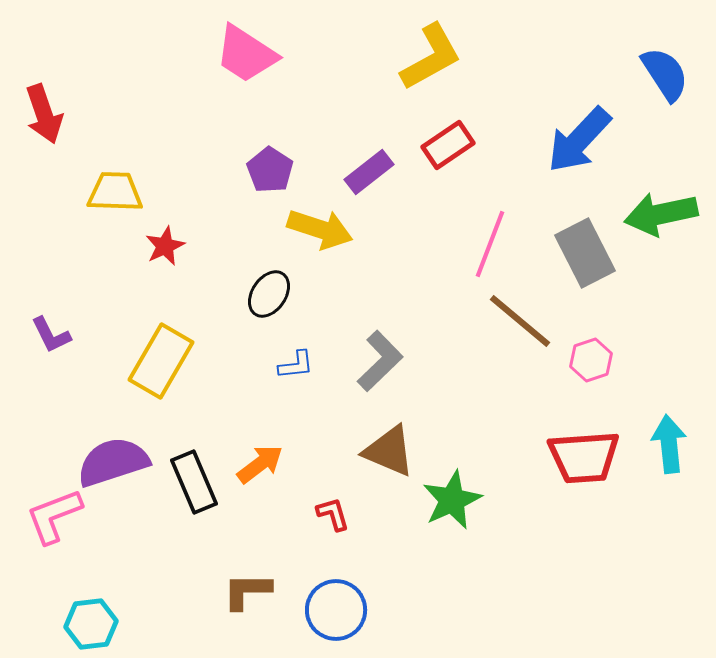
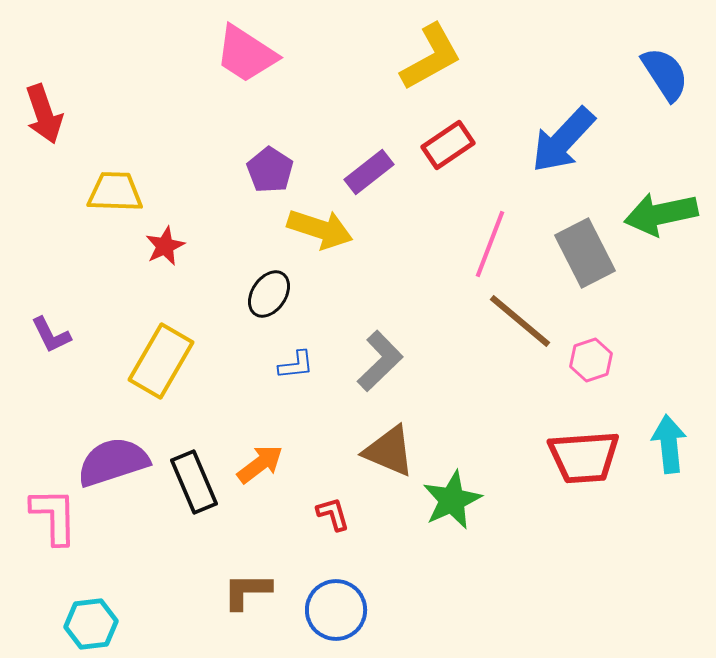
blue arrow: moved 16 px left
pink L-shape: rotated 110 degrees clockwise
